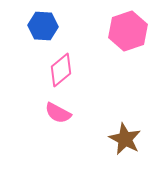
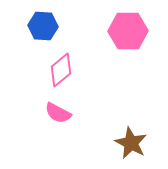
pink hexagon: rotated 18 degrees clockwise
brown star: moved 6 px right, 4 px down
